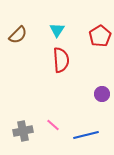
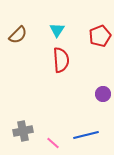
red pentagon: rotated 10 degrees clockwise
purple circle: moved 1 px right
pink line: moved 18 px down
